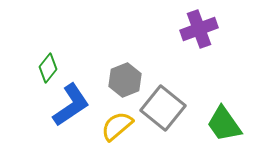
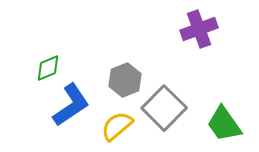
green diamond: rotated 28 degrees clockwise
gray square: moved 1 px right; rotated 6 degrees clockwise
